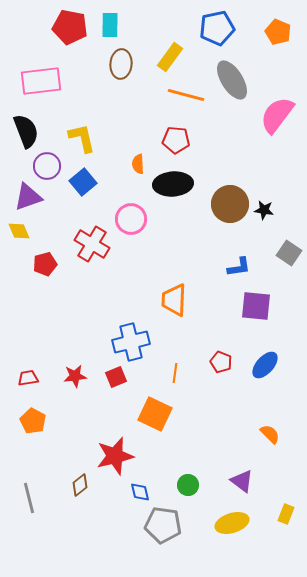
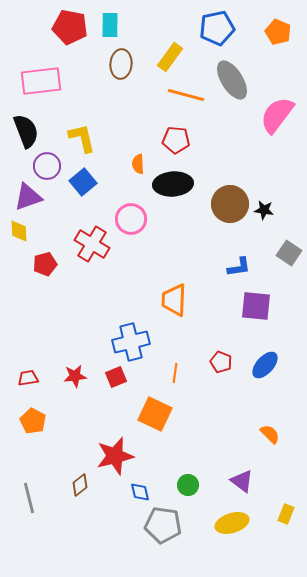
yellow diamond at (19, 231): rotated 20 degrees clockwise
